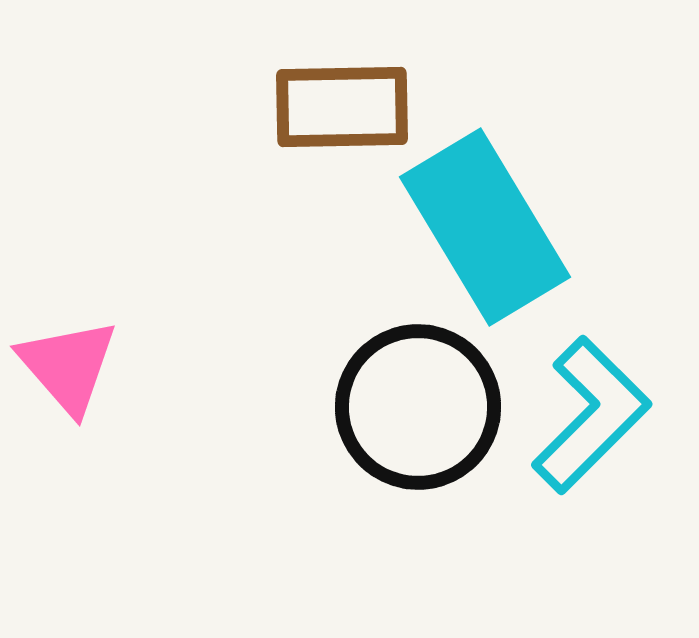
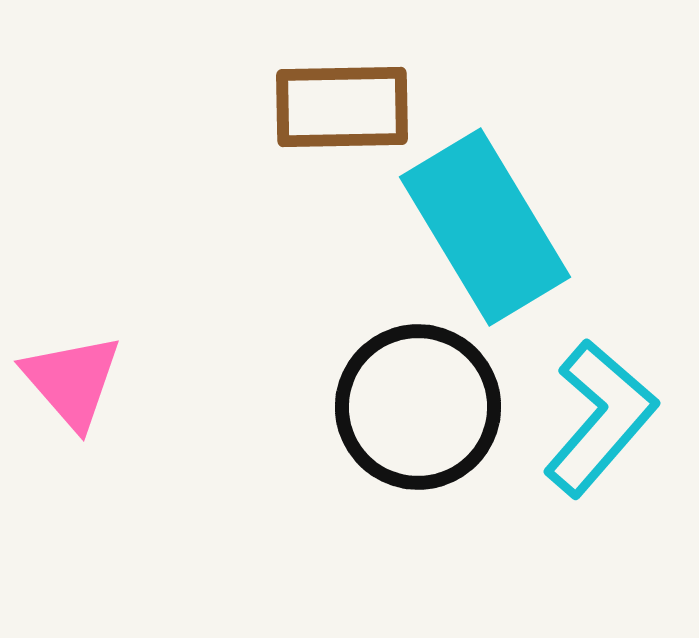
pink triangle: moved 4 px right, 15 px down
cyan L-shape: moved 9 px right, 3 px down; rotated 4 degrees counterclockwise
